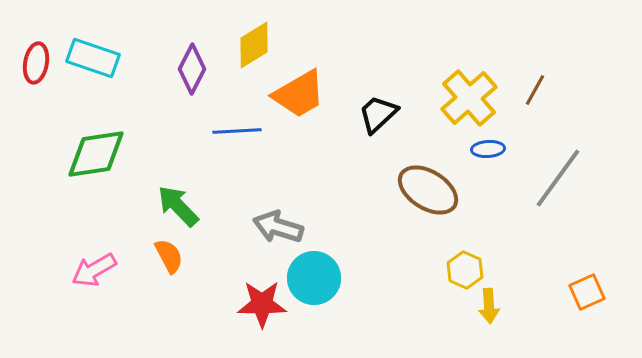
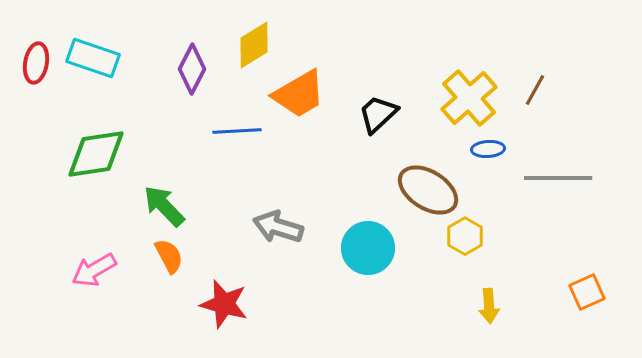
gray line: rotated 54 degrees clockwise
green arrow: moved 14 px left
yellow hexagon: moved 34 px up; rotated 6 degrees clockwise
cyan circle: moved 54 px right, 30 px up
red star: moved 38 px left; rotated 15 degrees clockwise
